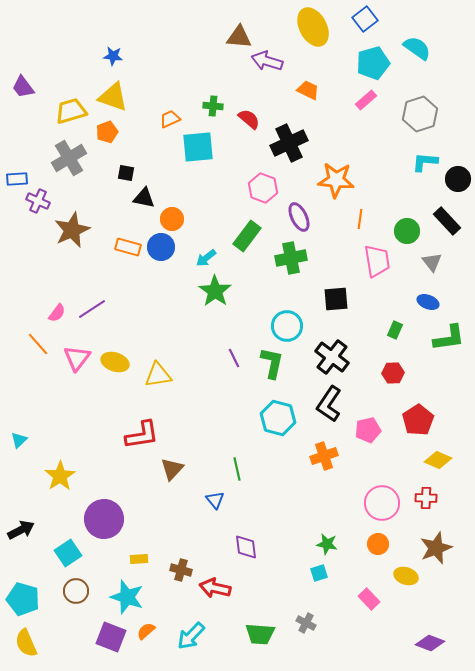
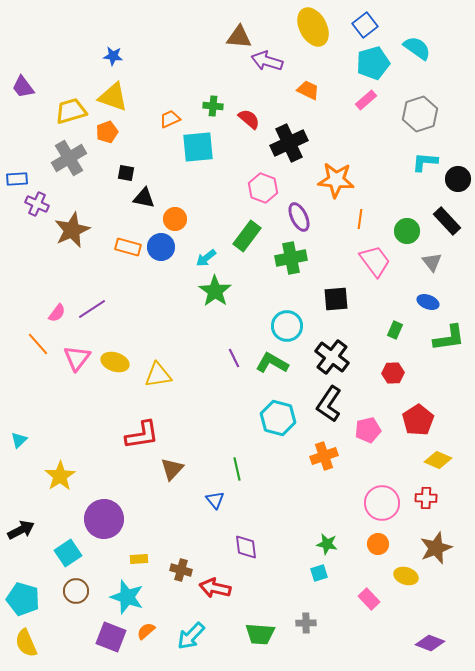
blue square at (365, 19): moved 6 px down
purple cross at (38, 201): moved 1 px left, 3 px down
orange circle at (172, 219): moved 3 px right
pink trapezoid at (377, 261): moved 2 px left; rotated 28 degrees counterclockwise
green L-shape at (272, 363): rotated 72 degrees counterclockwise
gray cross at (306, 623): rotated 30 degrees counterclockwise
